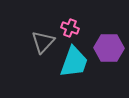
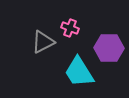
gray triangle: rotated 20 degrees clockwise
cyan trapezoid: moved 5 px right, 10 px down; rotated 128 degrees clockwise
